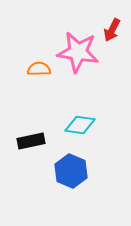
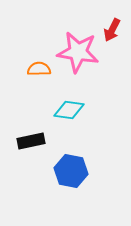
cyan diamond: moved 11 px left, 15 px up
blue hexagon: rotated 12 degrees counterclockwise
